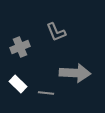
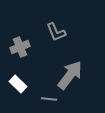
gray arrow: moved 5 px left, 2 px down; rotated 56 degrees counterclockwise
gray line: moved 3 px right, 6 px down
